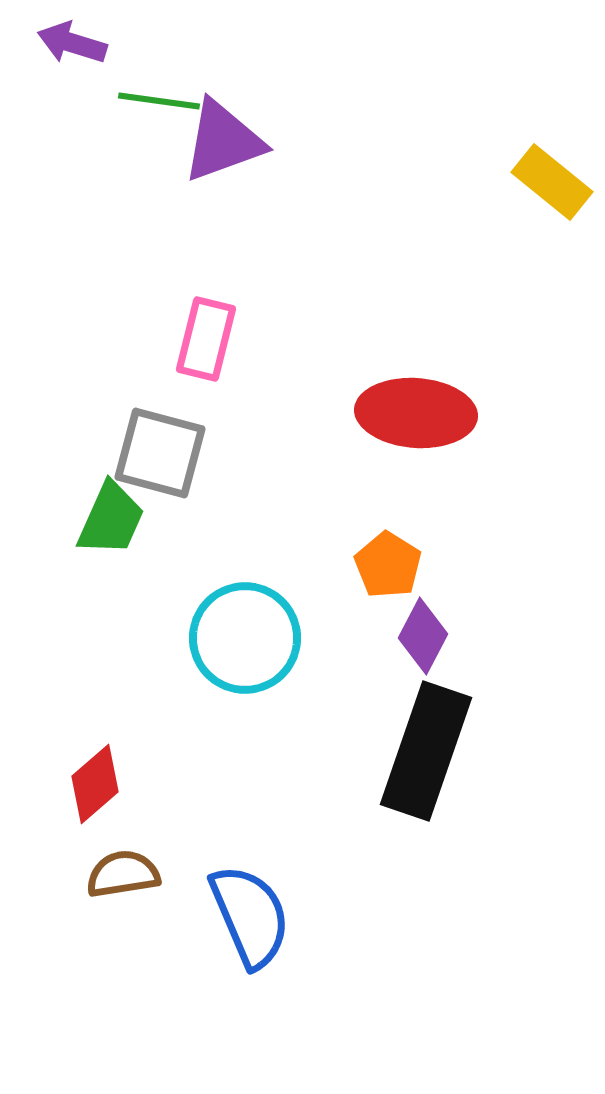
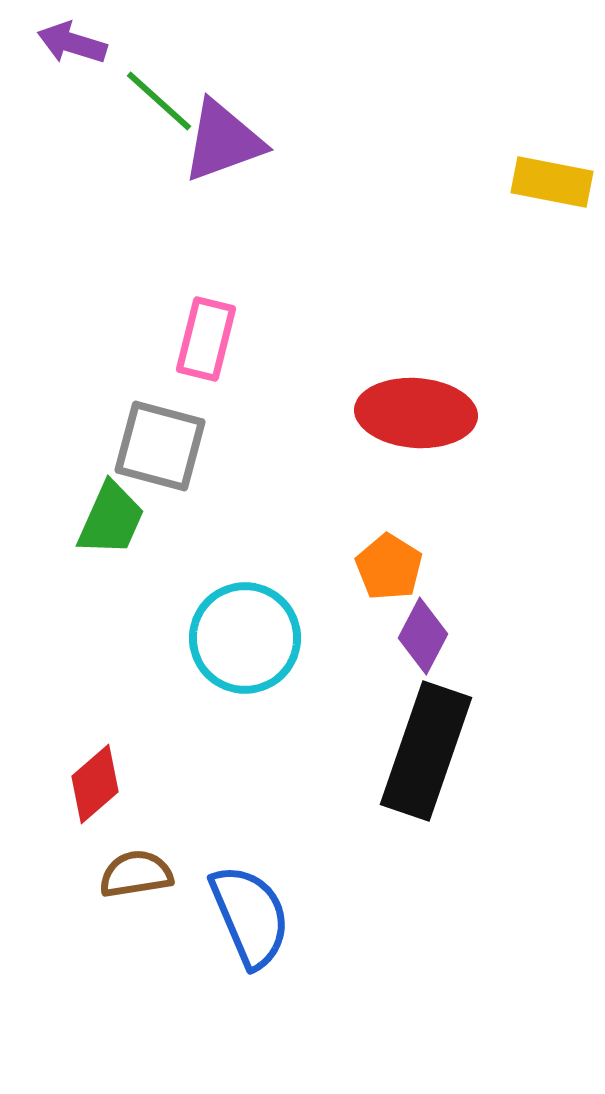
green line: rotated 34 degrees clockwise
yellow rectangle: rotated 28 degrees counterclockwise
gray square: moved 7 px up
orange pentagon: moved 1 px right, 2 px down
brown semicircle: moved 13 px right
